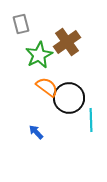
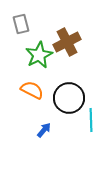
brown cross: rotated 8 degrees clockwise
orange semicircle: moved 15 px left, 3 px down; rotated 10 degrees counterclockwise
blue arrow: moved 8 px right, 2 px up; rotated 84 degrees clockwise
